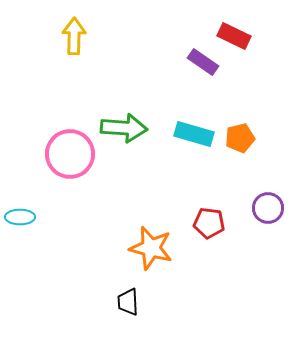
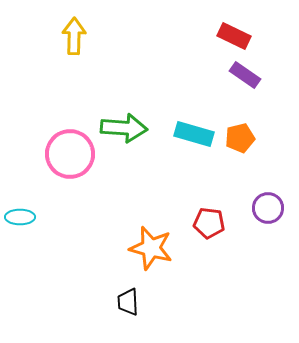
purple rectangle: moved 42 px right, 13 px down
